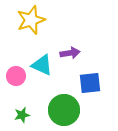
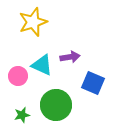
yellow star: moved 2 px right, 2 px down
purple arrow: moved 4 px down
pink circle: moved 2 px right
blue square: moved 3 px right; rotated 30 degrees clockwise
green circle: moved 8 px left, 5 px up
